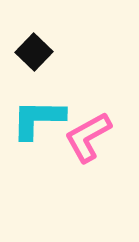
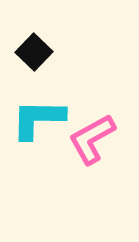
pink L-shape: moved 4 px right, 2 px down
